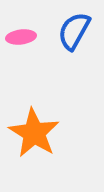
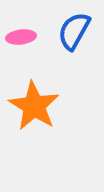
orange star: moved 27 px up
